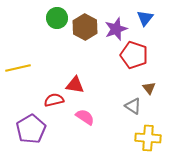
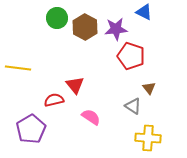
blue triangle: moved 1 px left, 6 px up; rotated 42 degrees counterclockwise
purple star: rotated 15 degrees clockwise
red pentagon: moved 3 px left, 1 px down
yellow line: rotated 20 degrees clockwise
red triangle: rotated 42 degrees clockwise
pink semicircle: moved 6 px right
